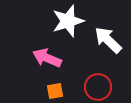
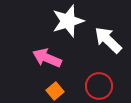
red circle: moved 1 px right, 1 px up
orange square: rotated 30 degrees counterclockwise
